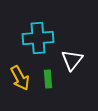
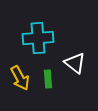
white triangle: moved 3 px right, 3 px down; rotated 30 degrees counterclockwise
